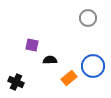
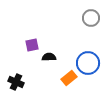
gray circle: moved 3 px right
purple square: rotated 24 degrees counterclockwise
black semicircle: moved 1 px left, 3 px up
blue circle: moved 5 px left, 3 px up
